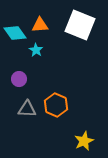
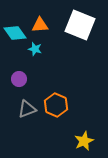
cyan star: moved 1 px left, 1 px up; rotated 16 degrees counterclockwise
gray triangle: rotated 24 degrees counterclockwise
